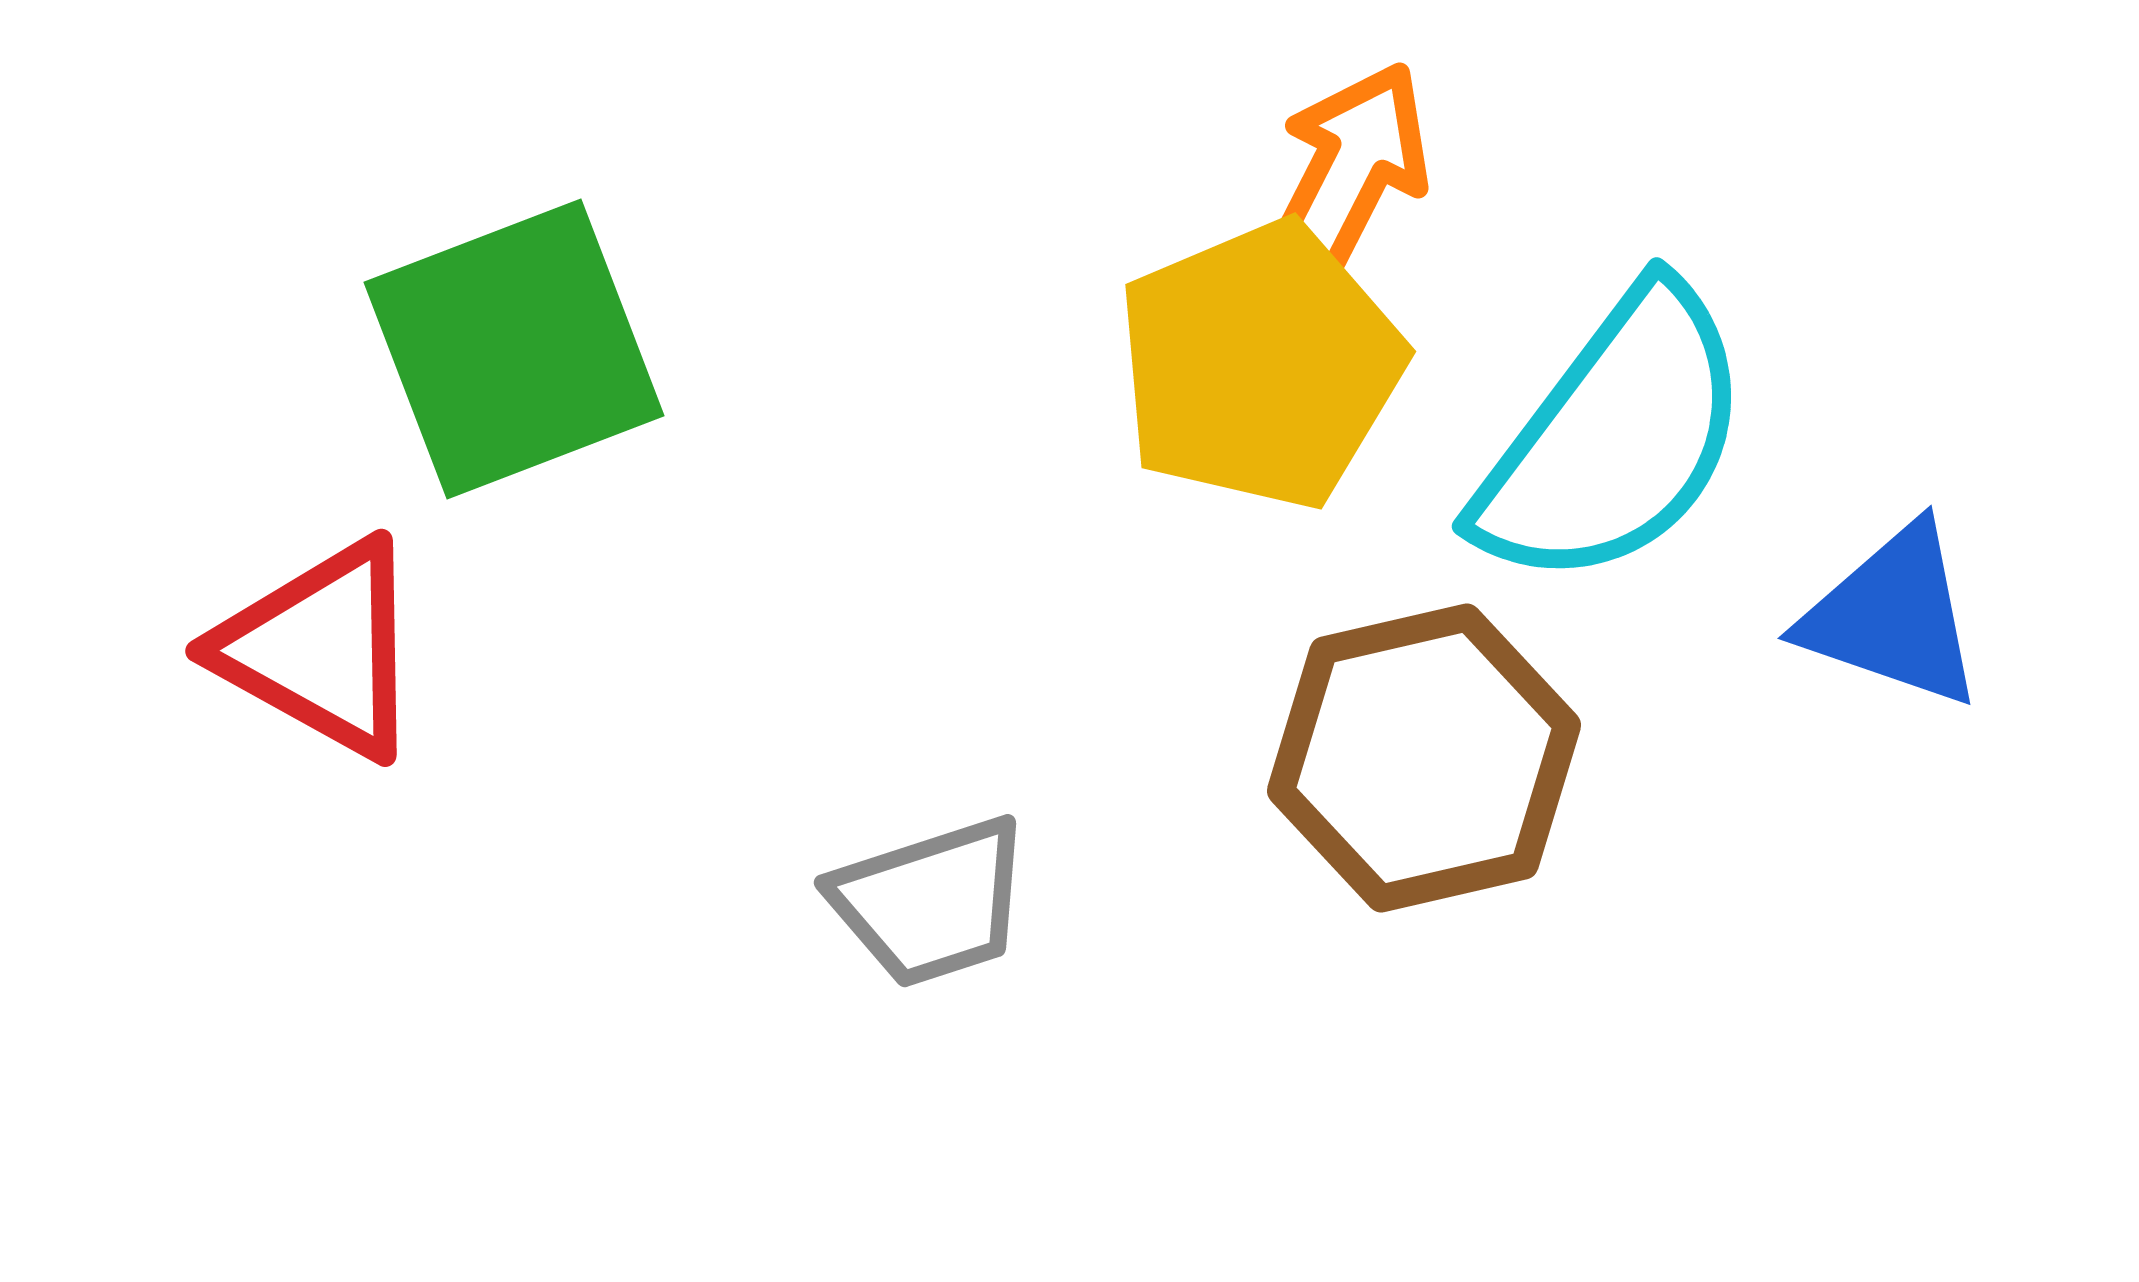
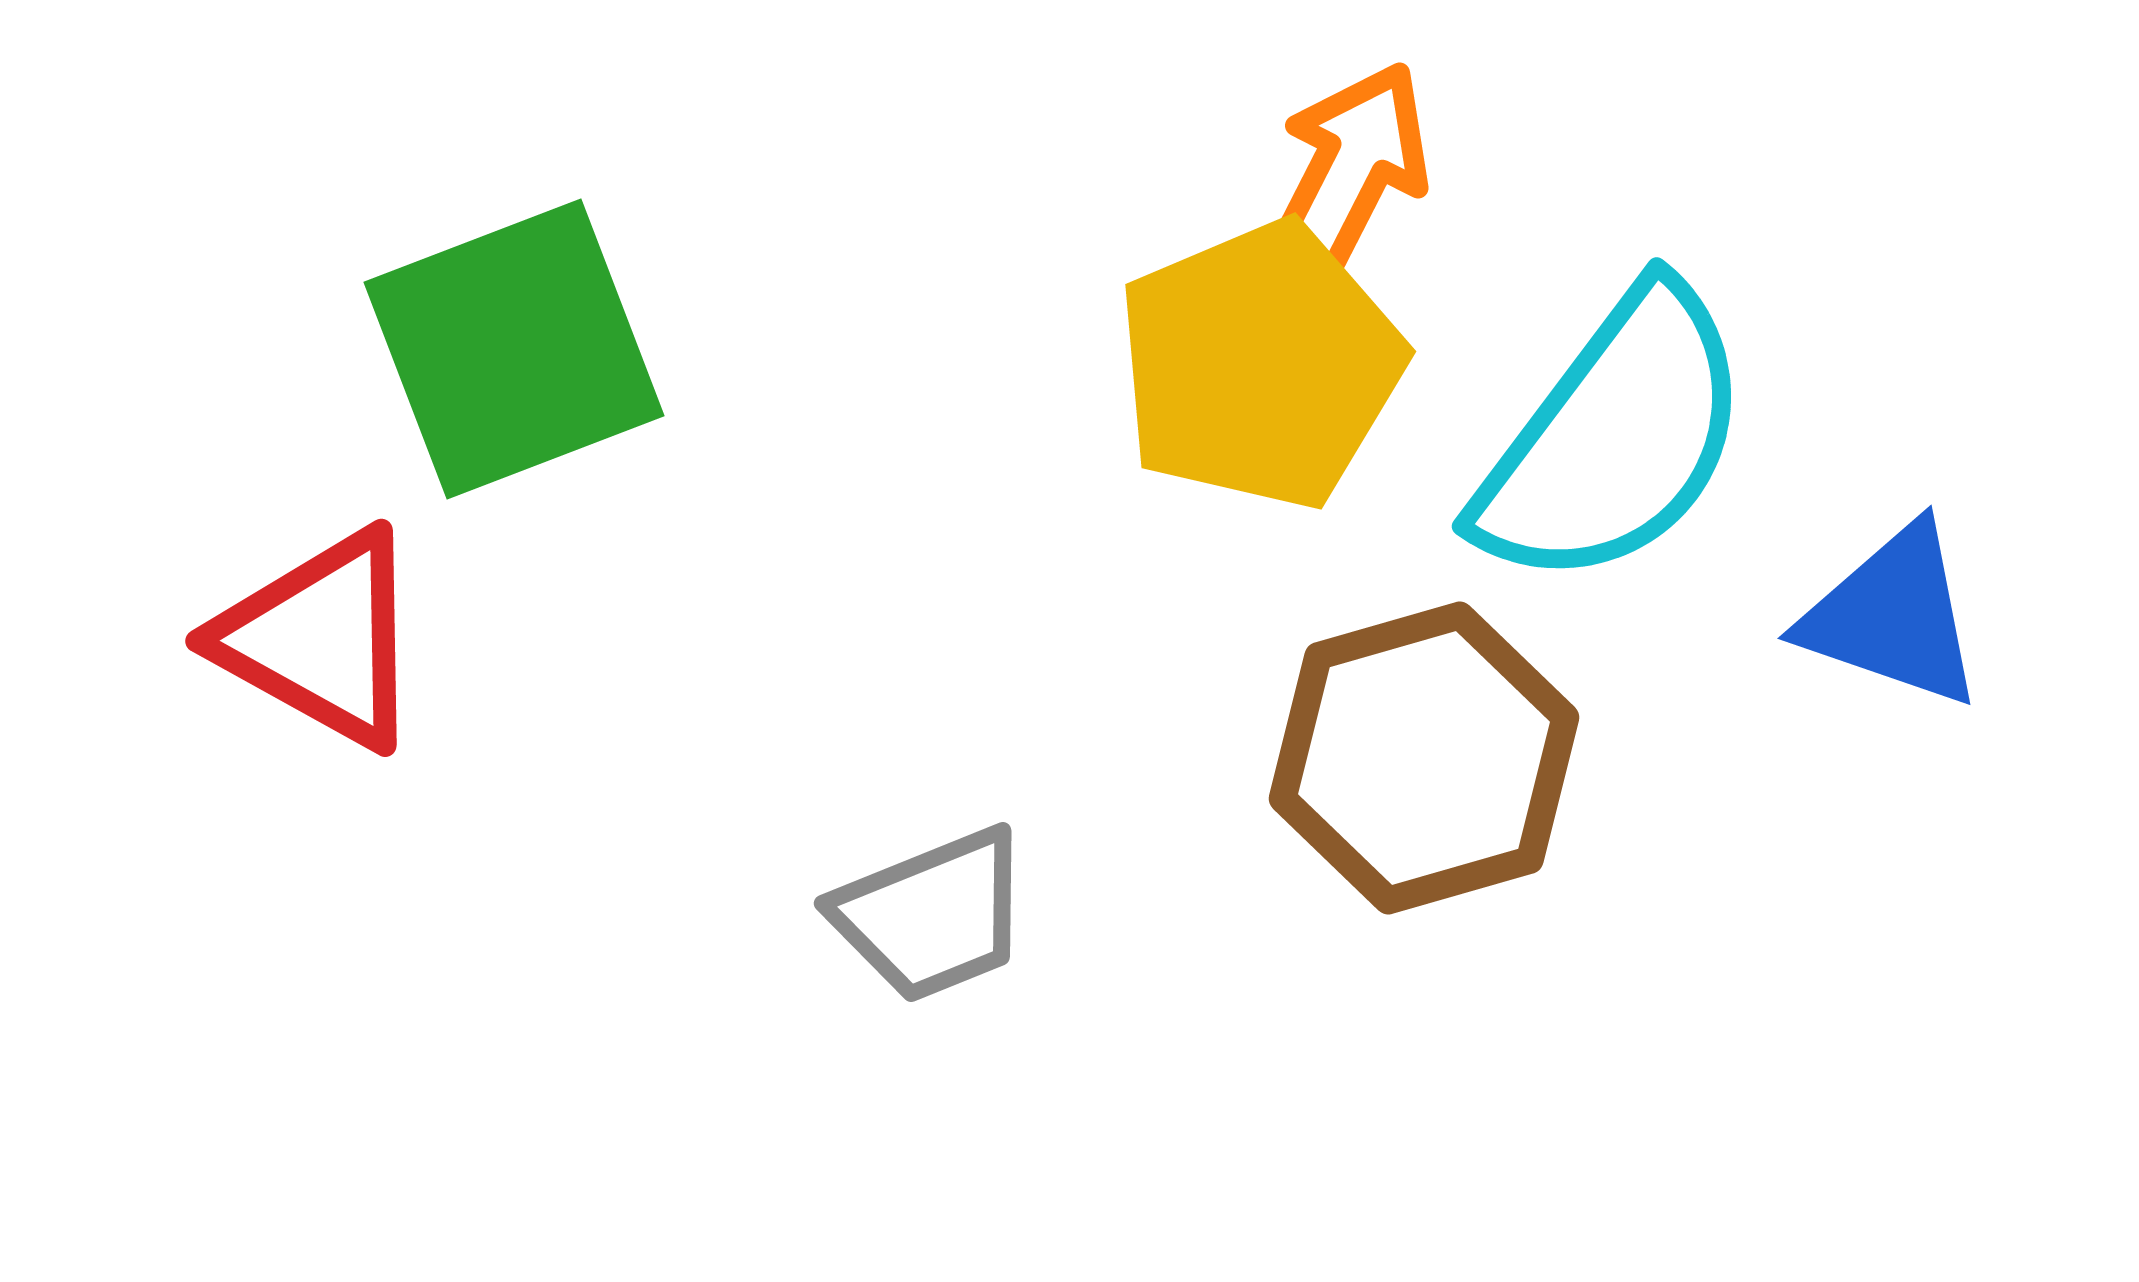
red triangle: moved 10 px up
brown hexagon: rotated 3 degrees counterclockwise
gray trapezoid: moved 1 px right, 13 px down; rotated 4 degrees counterclockwise
